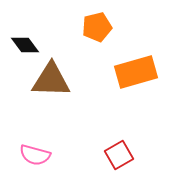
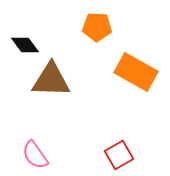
orange pentagon: rotated 16 degrees clockwise
orange rectangle: rotated 45 degrees clockwise
pink semicircle: rotated 40 degrees clockwise
